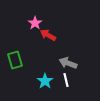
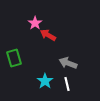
green rectangle: moved 1 px left, 2 px up
white line: moved 1 px right, 4 px down
